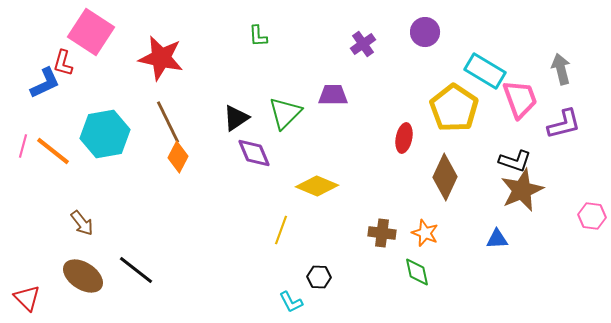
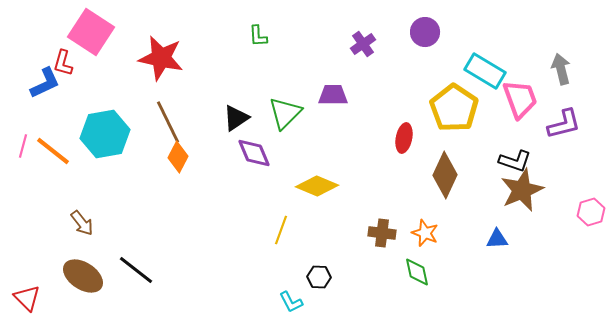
brown diamond: moved 2 px up
pink hexagon: moved 1 px left, 4 px up; rotated 24 degrees counterclockwise
